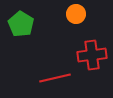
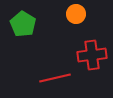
green pentagon: moved 2 px right
